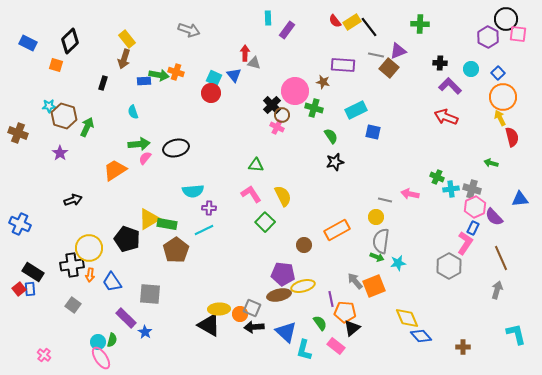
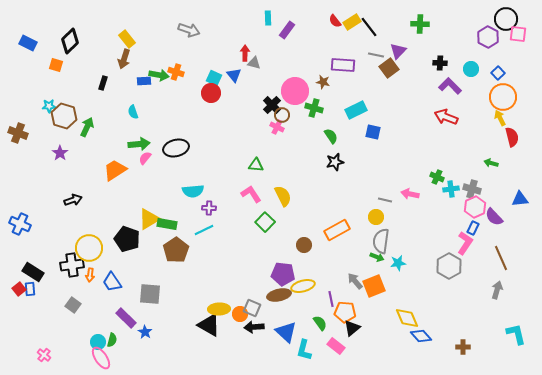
purple triangle at (398, 51): rotated 24 degrees counterclockwise
brown square at (389, 68): rotated 12 degrees clockwise
